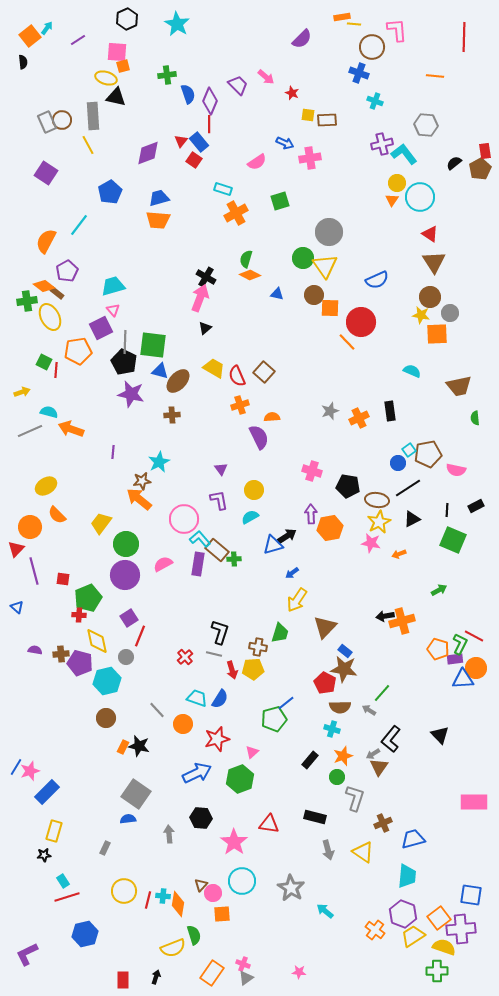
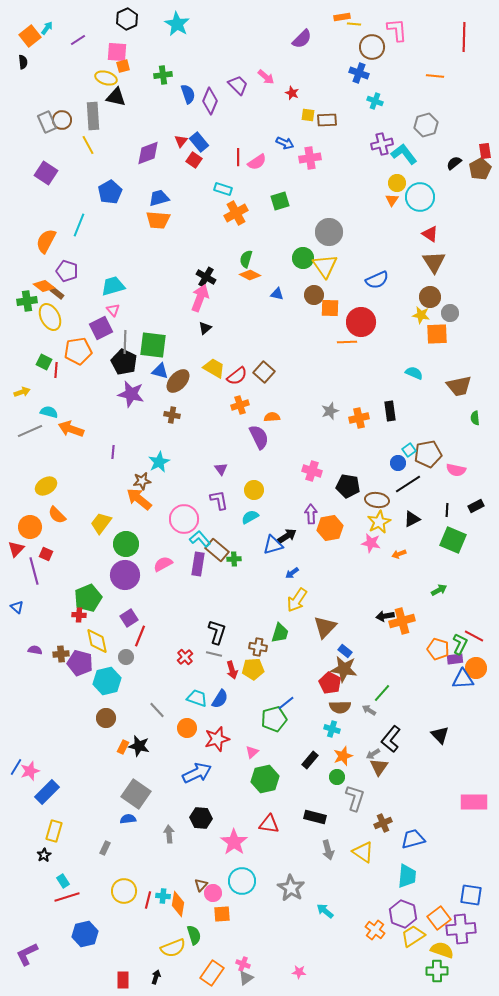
green cross at (167, 75): moved 4 px left
red line at (209, 124): moved 29 px right, 33 px down
gray hexagon at (426, 125): rotated 20 degrees counterclockwise
cyan line at (79, 225): rotated 15 degrees counterclockwise
purple pentagon at (67, 271): rotated 25 degrees counterclockwise
orange line at (347, 342): rotated 48 degrees counterclockwise
cyan semicircle at (412, 371): moved 2 px right, 2 px down
red semicircle at (237, 376): rotated 105 degrees counterclockwise
brown cross at (172, 415): rotated 14 degrees clockwise
orange cross at (359, 418): rotated 12 degrees clockwise
black line at (408, 488): moved 4 px up
red square at (63, 579): moved 17 px left, 25 px up; rotated 16 degrees clockwise
black L-shape at (220, 632): moved 3 px left
red pentagon at (325, 683): moved 5 px right
orange circle at (183, 724): moved 4 px right, 4 px down
green hexagon at (240, 779): moved 25 px right; rotated 8 degrees clockwise
black star at (44, 855): rotated 24 degrees counterclockwise
yellow semicircle at (444, 947): moved 2 px left, 3 px down
